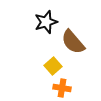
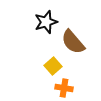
orange cross: moved 2 px right
